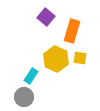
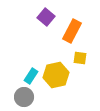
orange rectangle: rotated 10 degrees clockwise
yellow hexagon: moved 16 px down; rotated 25 degrees clockwise
